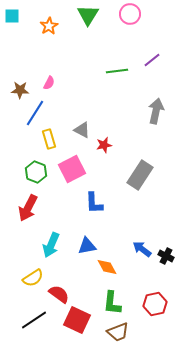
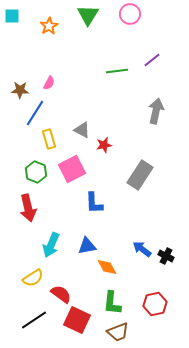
red arrow: rotated 40 degrees counterclockwise
red semicircle: moved 2 px right
